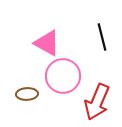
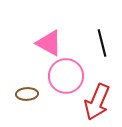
black line: moved 6 px down
pink triangle: moved 2 px right
pink circle: moved 3 px right
